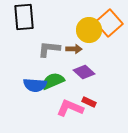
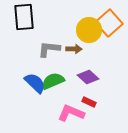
purple diamond: moved 4 px right, 5 px down
blue semicircle: moved 2 px up; rotated 140 degrees counterclockwise
pink L-shape: moved 1 px right, 5 px down
